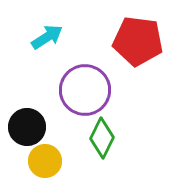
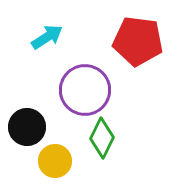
yellow circle: moved 10 px right
